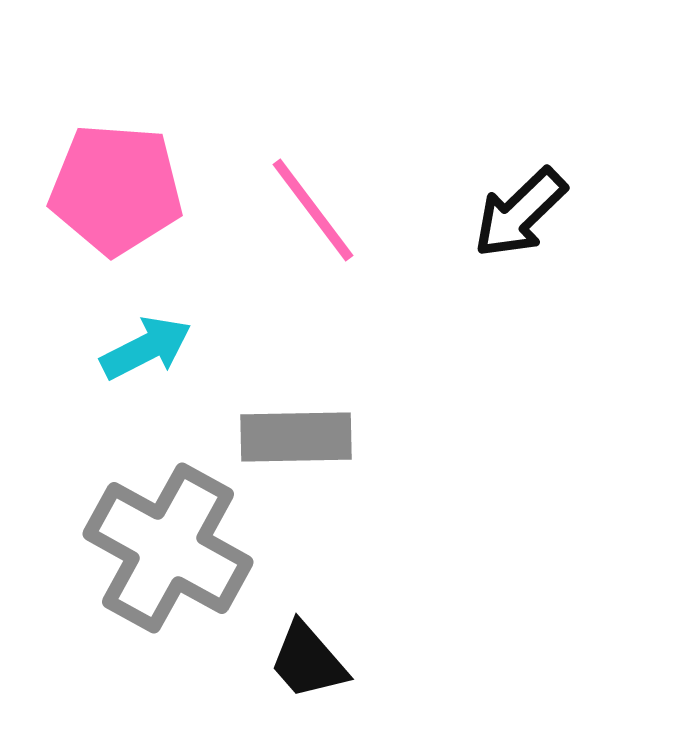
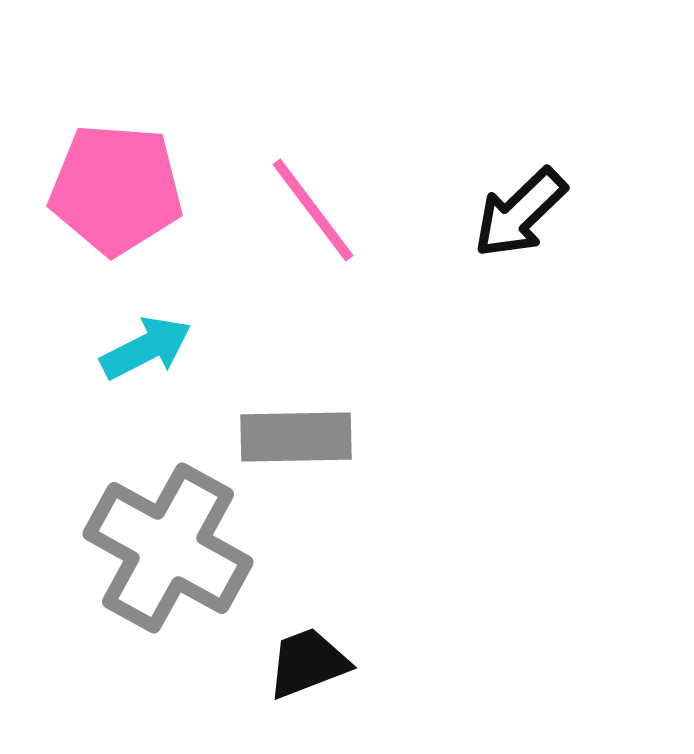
black trapezoid: moved 2 px down; rotated 110 degrees clockwise
